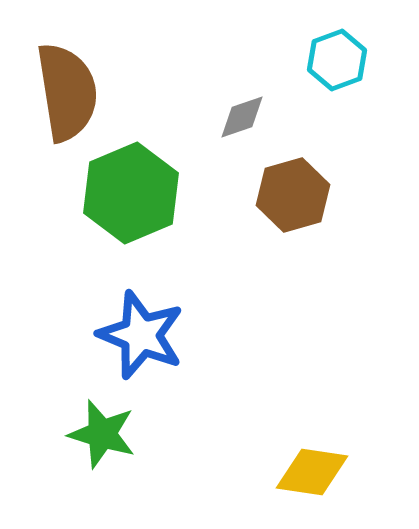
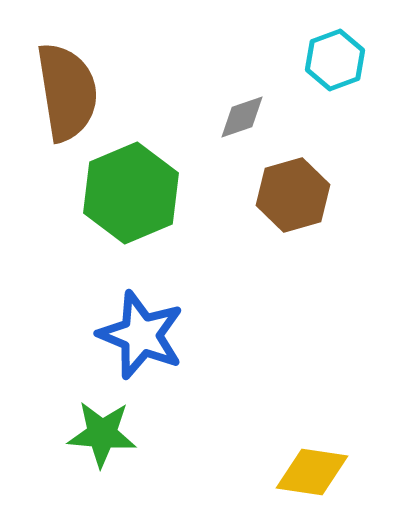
cyan hexagon: moved 2 px left
green star: rotated 12 degrees counterclockwise
